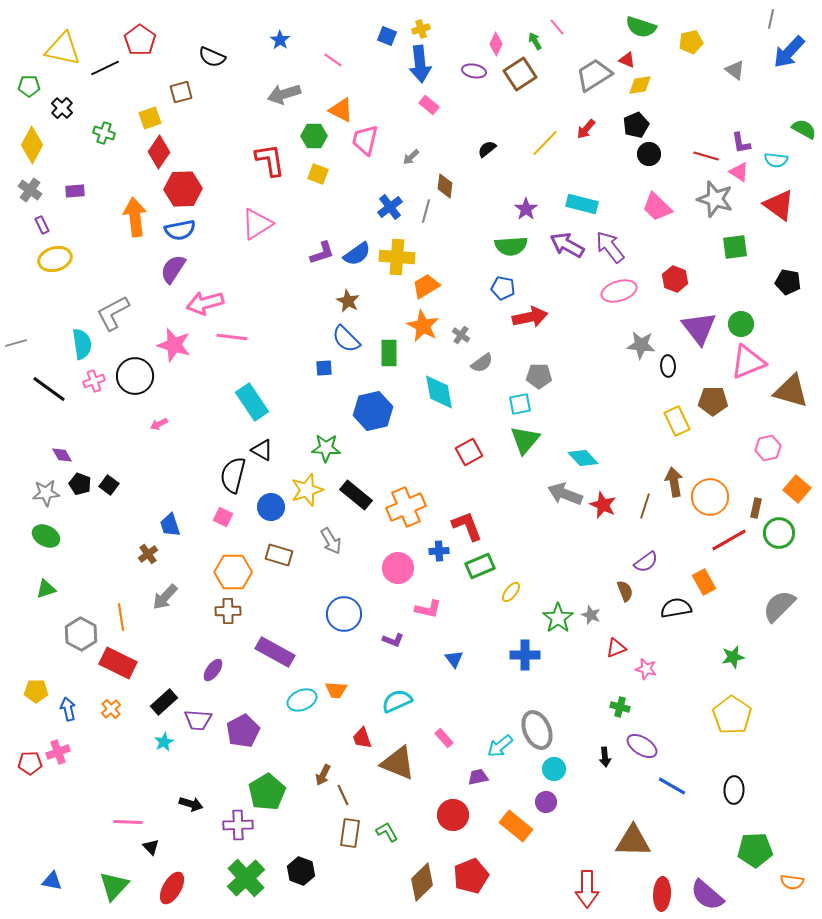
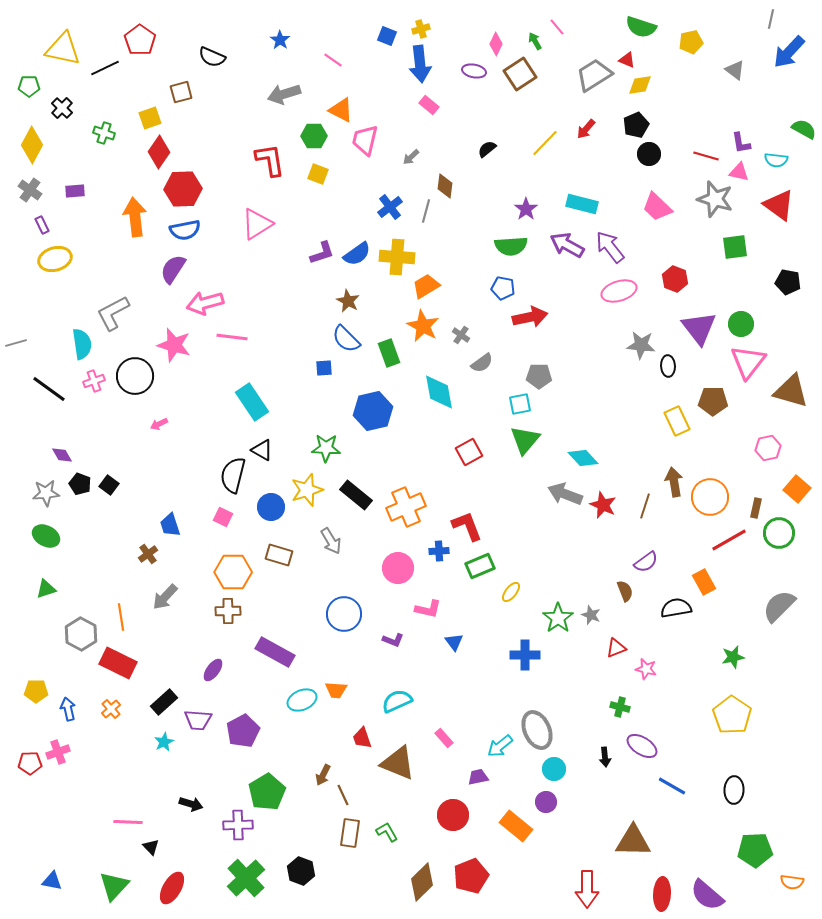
pink triangle at (739, 172): rotated 20 degrees counterclockwise
blue semicircle at (180, 230): moved 5 px right
green rectangle at (389, 353): rotated 20 degrees counterclockwise
pink triangle at (748, 362): rotated 30 degrees counterclockwise
blue triangle at (454, 659): moved 17 px up
